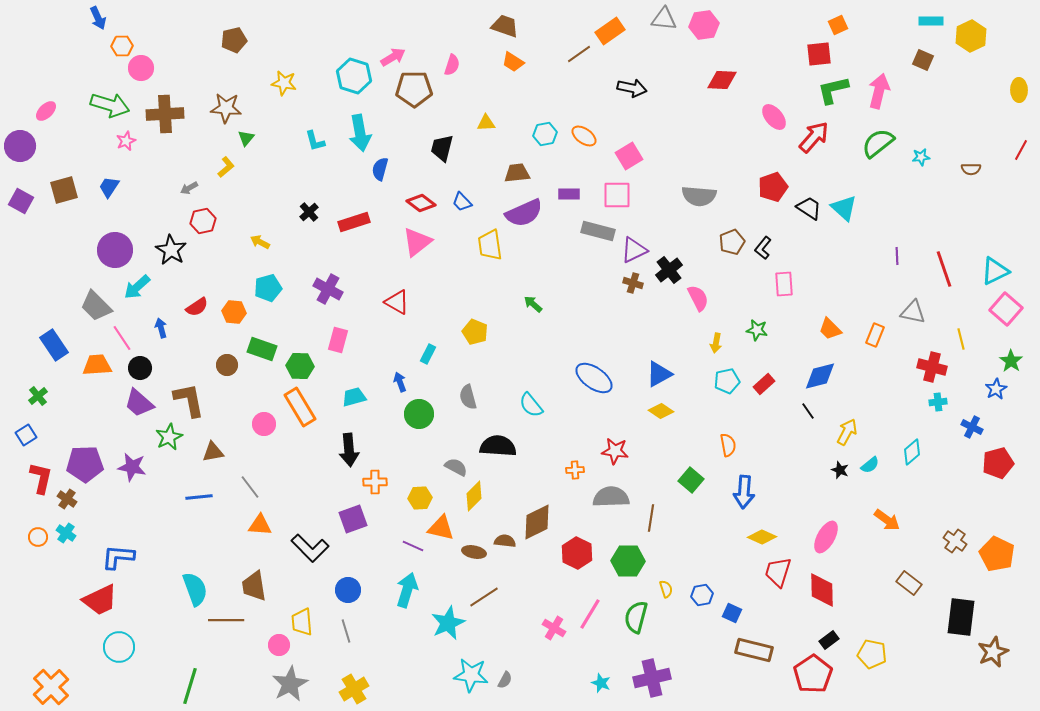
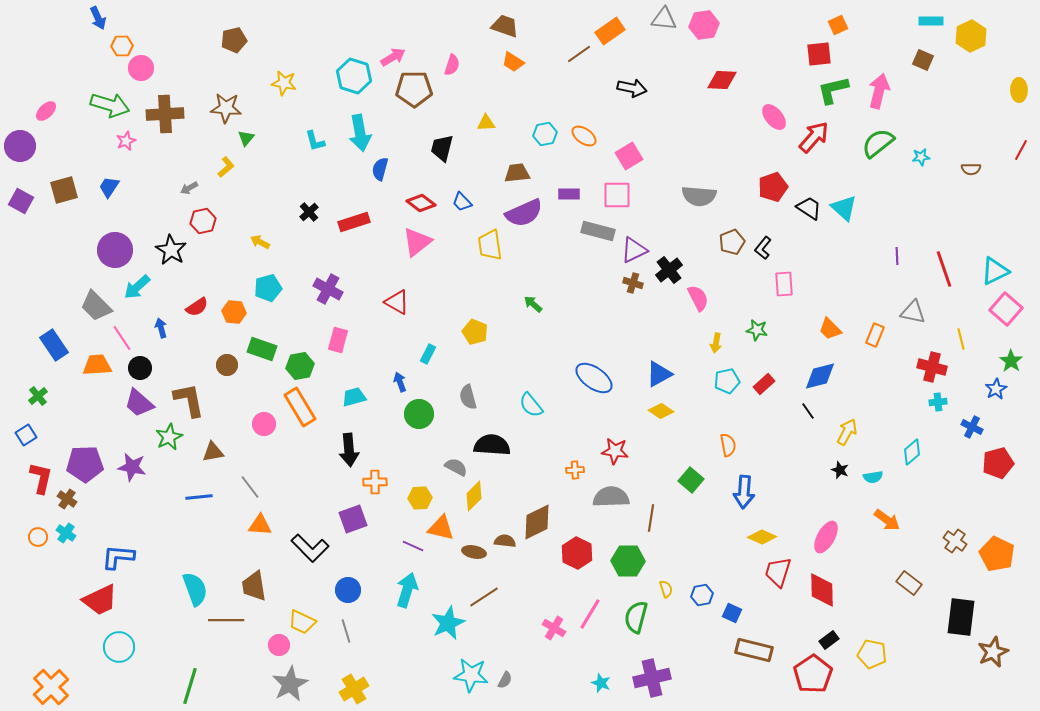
green hexagon at (300, 366): rotated 12 degrees counterclockwise
black semicircle at (498, 446): moved 6 px left, 1 px up
cyan semicircle at (870, 465): moved 3 px right, 12 px down; rotated 30 degrees clockwise
yellow trapezoid at (302, 622): rotated 60 degrees counterclockwise
